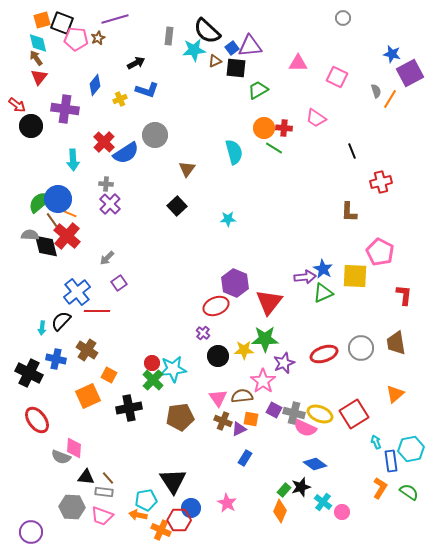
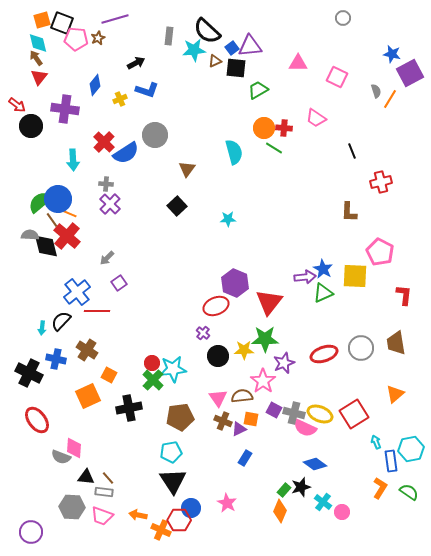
cyan pentagon at (146, 500): moved 25 px right, 48 px up
